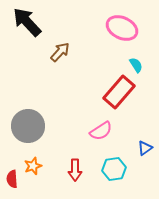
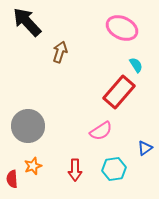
brown arrow: rotated 25 degrees counterclockwise
